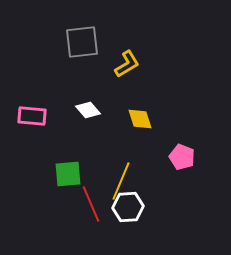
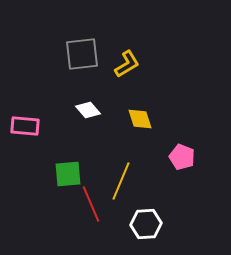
gray square: moved 12 px down
pink rectangle: moved 7 px left, 10 px down
white hexagon: moved 18 px right, 17 px down
